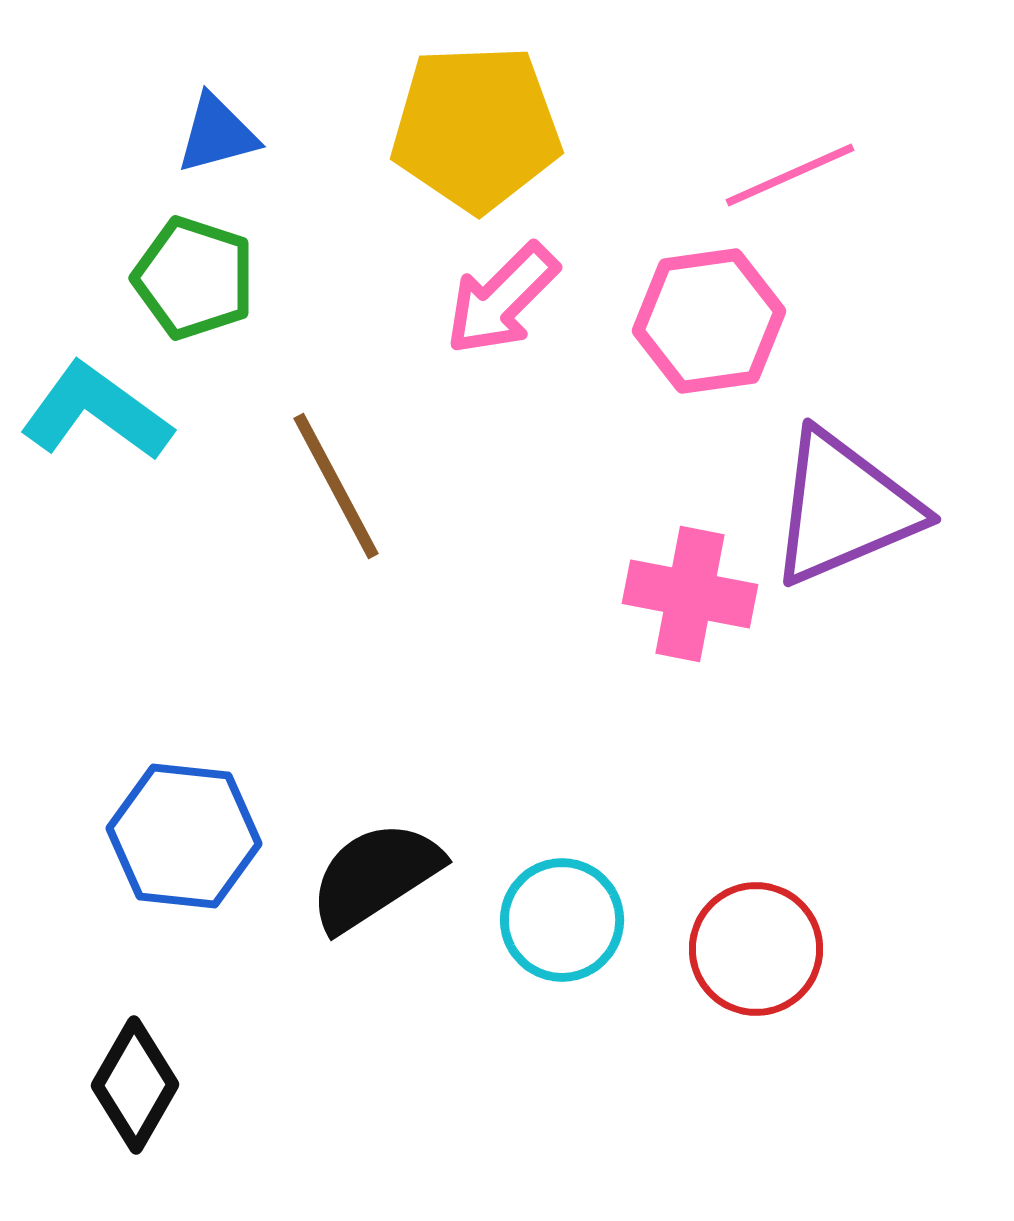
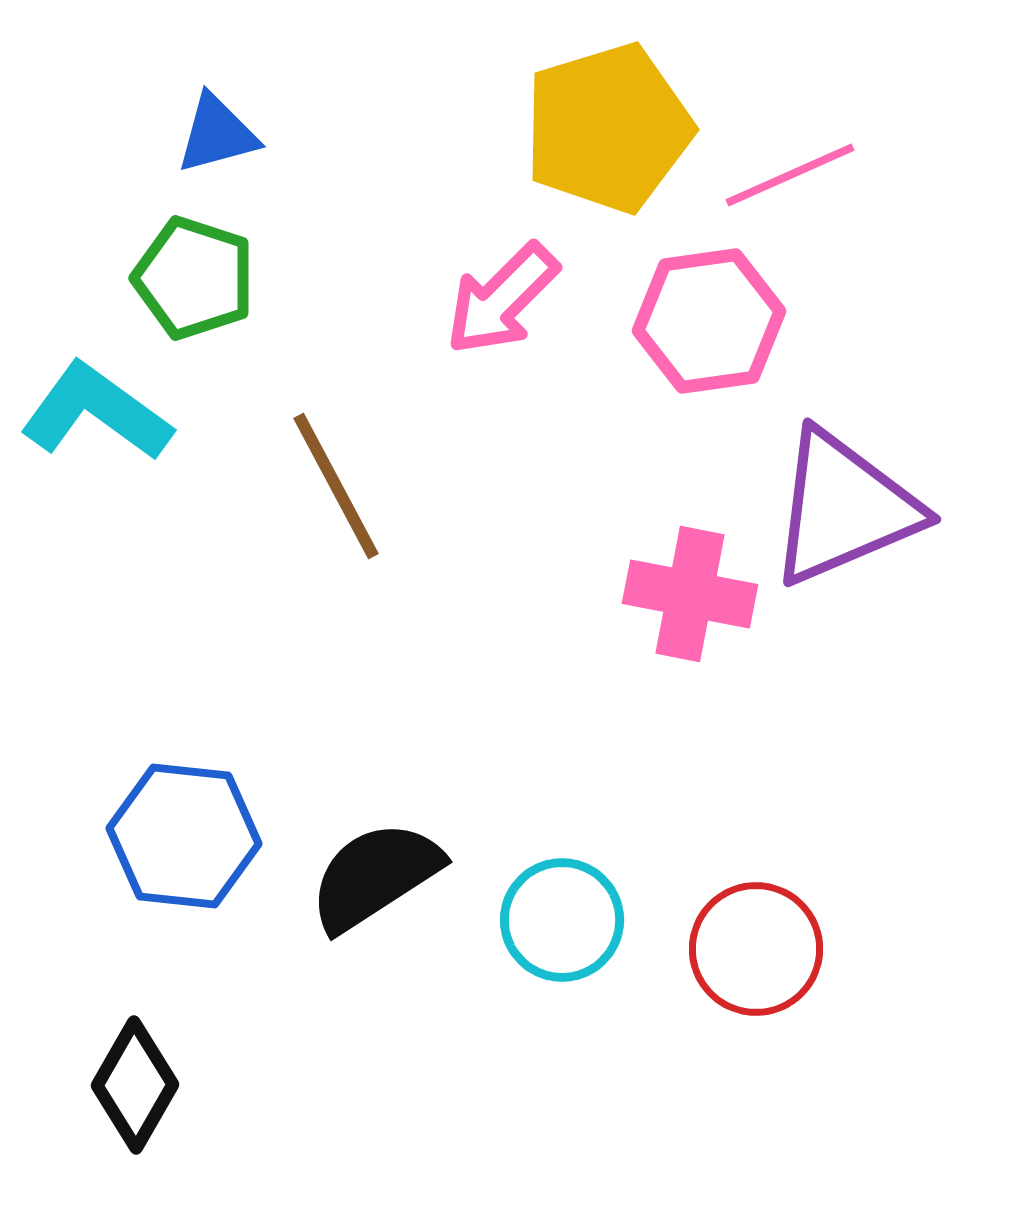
yellow pentagon: moved 132 px right; rotated 15 degrees counterclockwise
